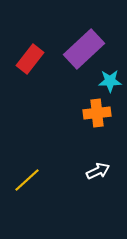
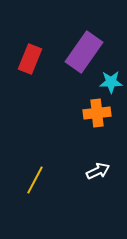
purple rectangle: moved 3 px down; rotated 12 degrees counterclockwise
red rectangle: rotated 16 degrees counterclockwise
cyan star: moved 1 px right, 1 px down
yellow line: moved 8 px right; rotated 20 degrees counterclockwise
